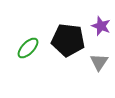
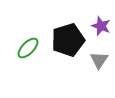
black pentagon: rotated 24 degrees counterclockwise
gray triangle: moved 2 px up
